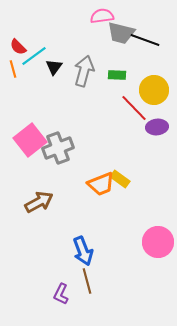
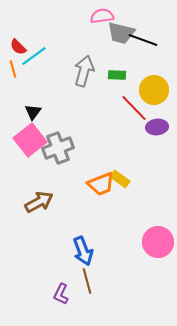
black line: moved 2 px left
black triangle: moved 21 px left, 45 px down
